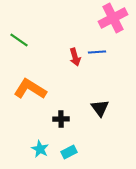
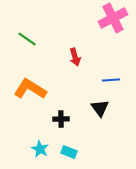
green line: moved 8 px right, 1 px up
blue line: moved 14 px right, 28 px down
cyan rectangle: rotated 49 degrees clockwise
